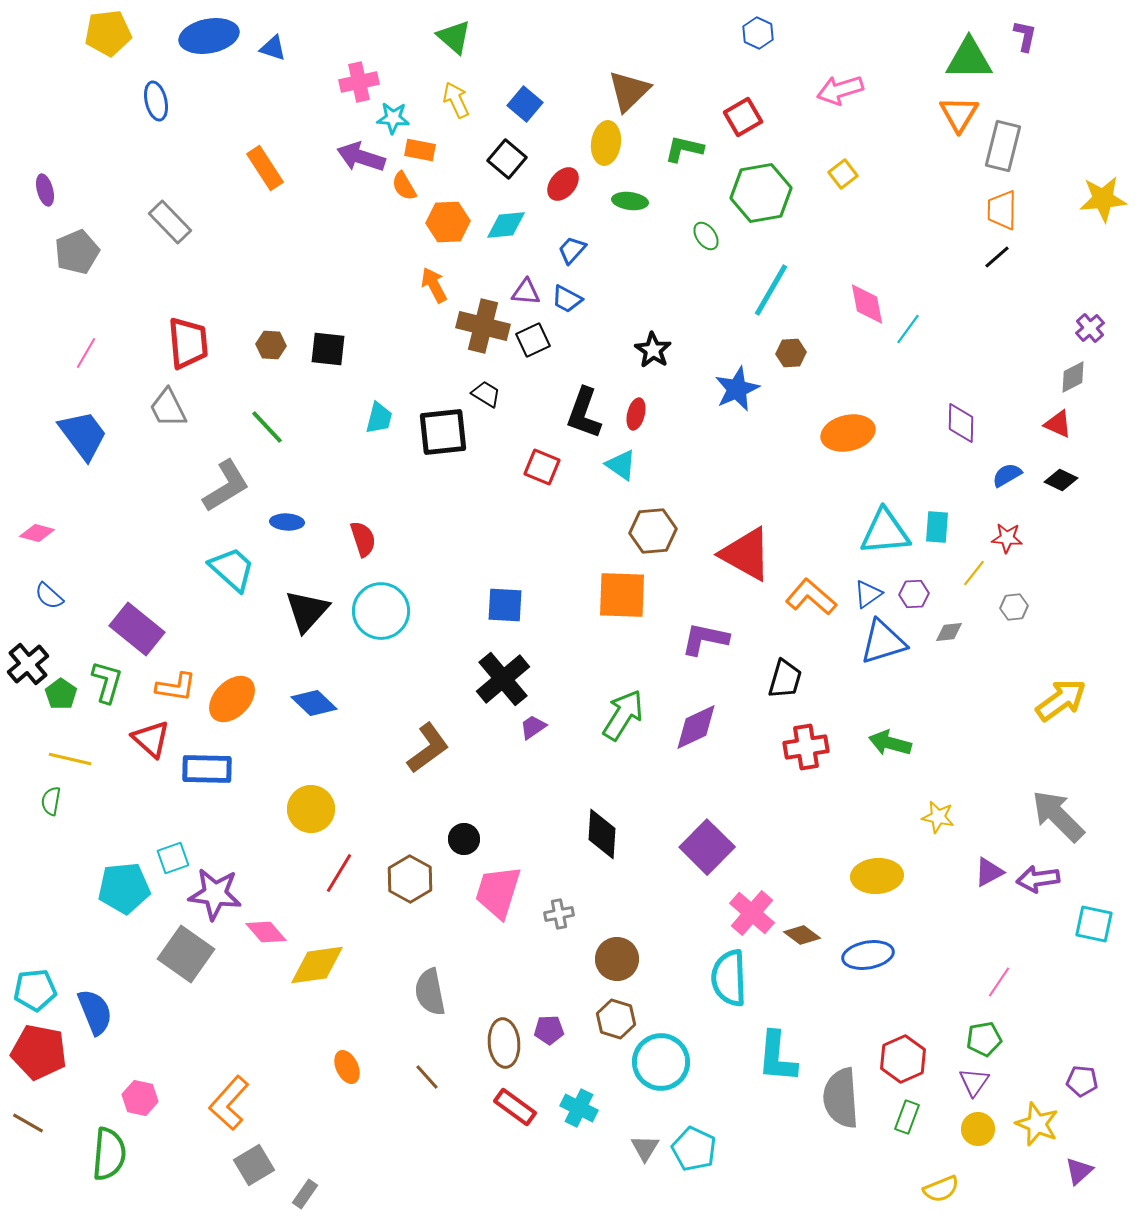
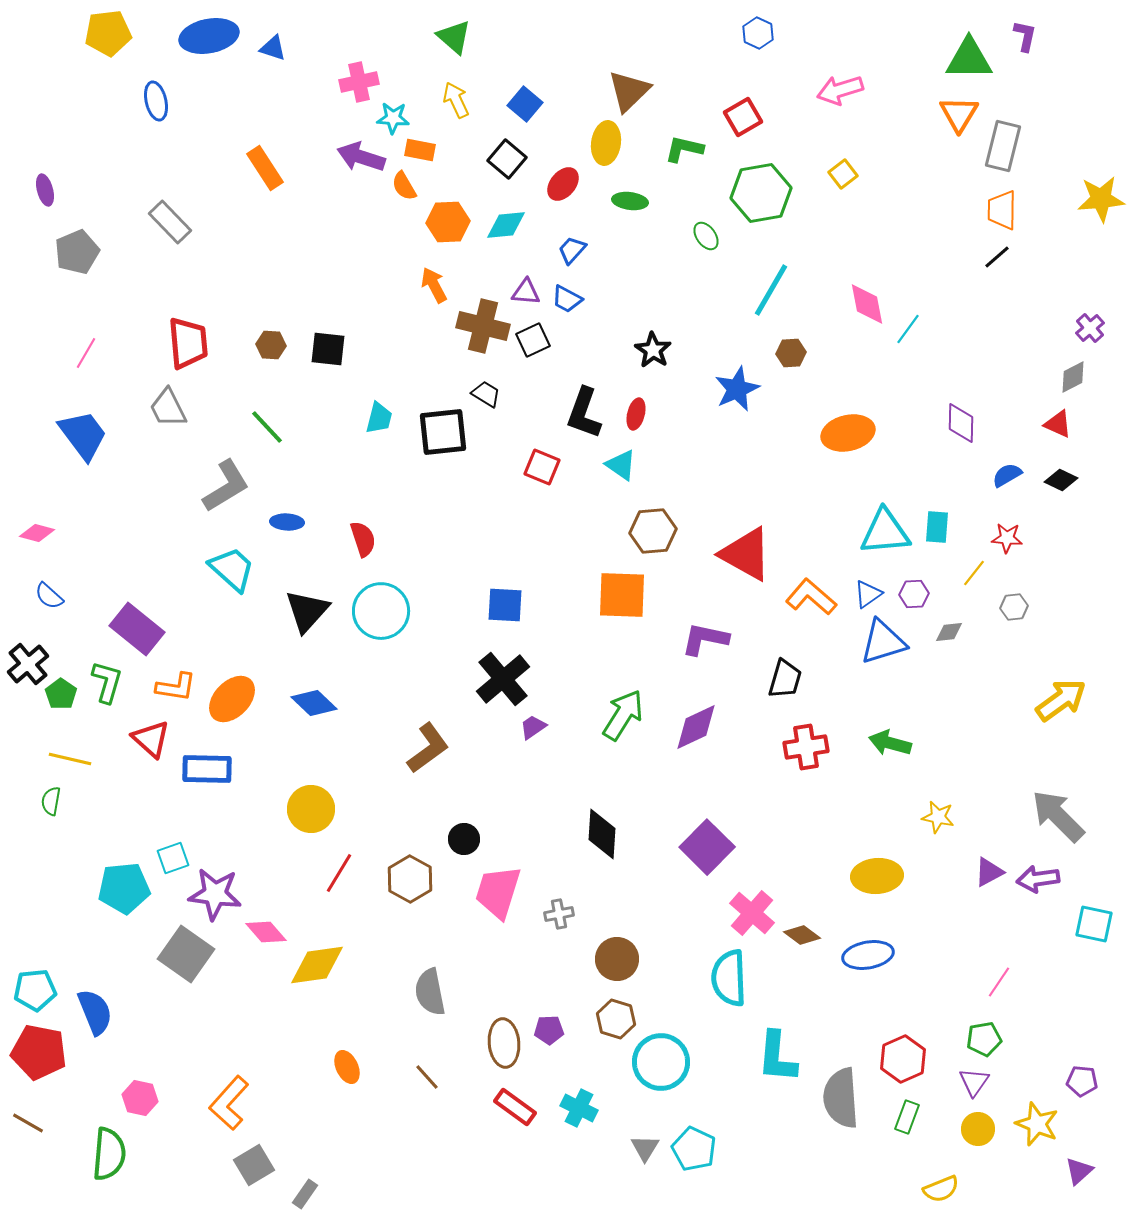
yellow star at (1103, 199): moved 2 px left
